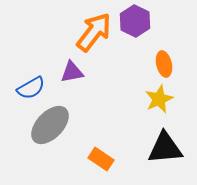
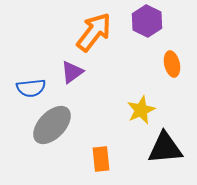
purple hexagon: moved 12 px right
orange ellipse: moved 8 px right
purple triangle: rotated 25 degrees counterclockwise
blue semicircle: rotated 24 degrees clockwise
yellow star: moved 18 px left, 11 px down
gray ellipse: moved 2 px right
orange rectangle: rotated 50 degrees clockwise
